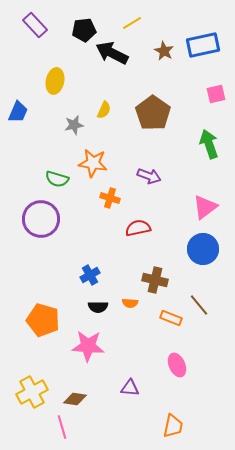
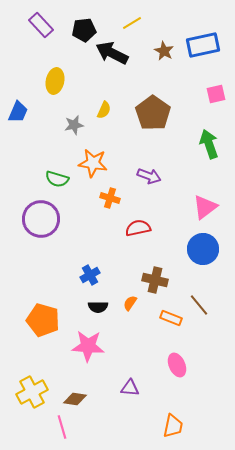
purple rectangle: moved 6 px right
orange semicircle: rotated 119 degrees clockwise
